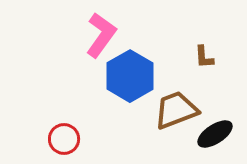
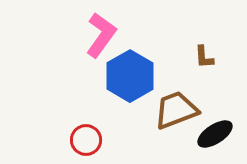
red circle: moved 22 px right, 1 px down
